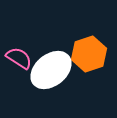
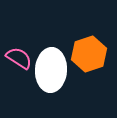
white ellipse: rotated 48 degrees counterclockwise
